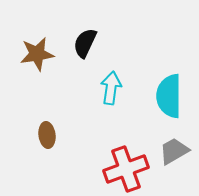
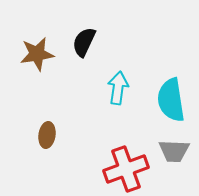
black semicircle: moved 1 px left, 1 px up
cyan arrow: moved 7 px right
cyan semicircle: moved 2 px right, 4 px down; rotated 9 degrees counterclockwise
brown ellipse: rotated 15 degrees clockwise
gray trapezoid: rotated 148 degrees counterclockwise
